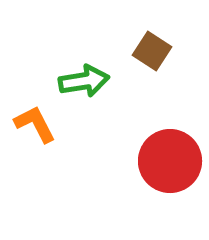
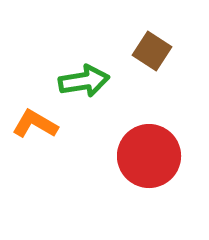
orange L-shape: rotated 33 degrees counterclockwise
red circle: moved 21 px left, 5 px up
